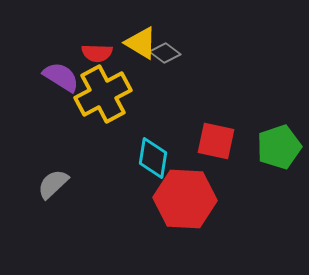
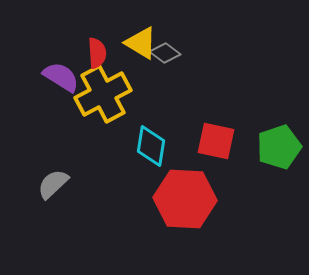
red semicircle: rotated 96 degrees counterclockwise
cyan diamond: moved 2 px left, 12 px up
